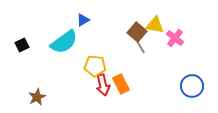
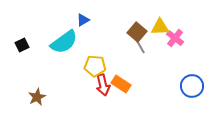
yellow triangle: moved 5 px right, 2 px down; rotated 12 degrees counterclockwise
orange rectangle: rotated 30 degrees counterclockwise
